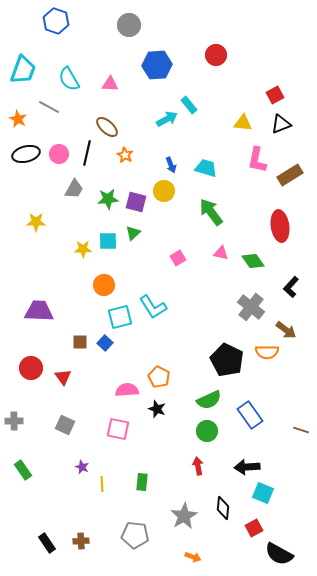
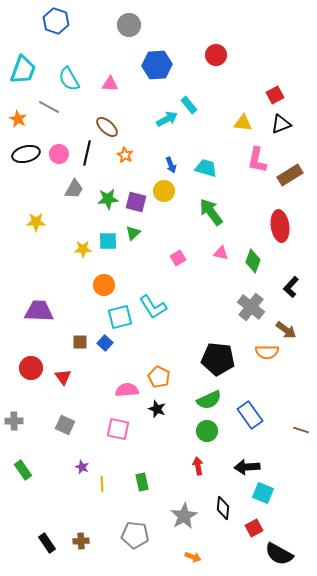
green diamond at (253, 261): rotated 55 degrees clockwise
black pentagon at (227, 360): moved 9 px left, 1 px up; rotated 20 degrees counterclockwise
green rectangle at (142, 482): rotated 18 degrees counterclockwise
